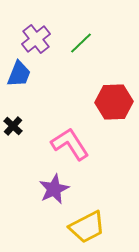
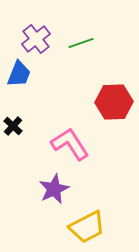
green line: rotated 25 degrees clockwise
